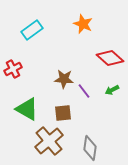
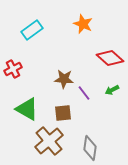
purple line: moved 2 px down
